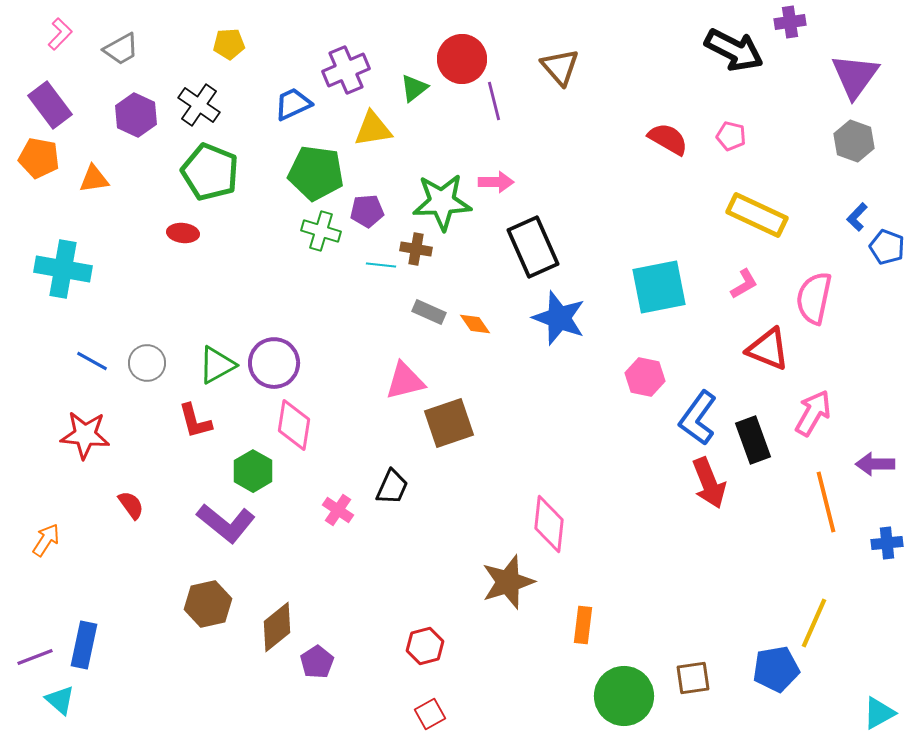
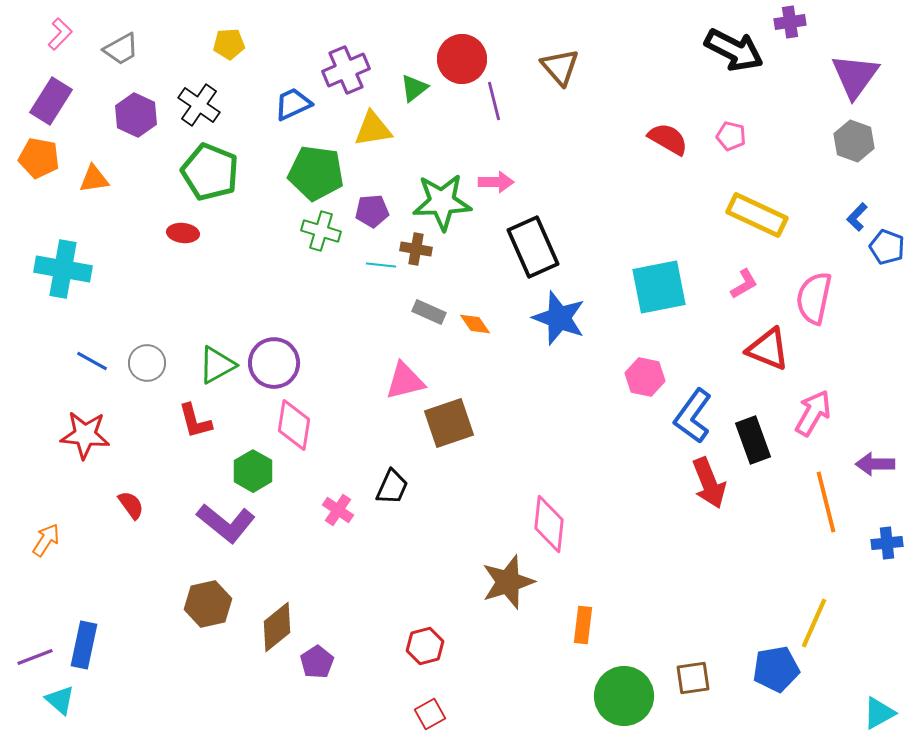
purple rectangle at (50, 105): moved 1 px right, 4 px up; rotated 69 degrees clockwise
purple pentagon at (367, 211): moved 5 px right
blue L-shape at (698, 418): moved 5 px left, 2 px up
